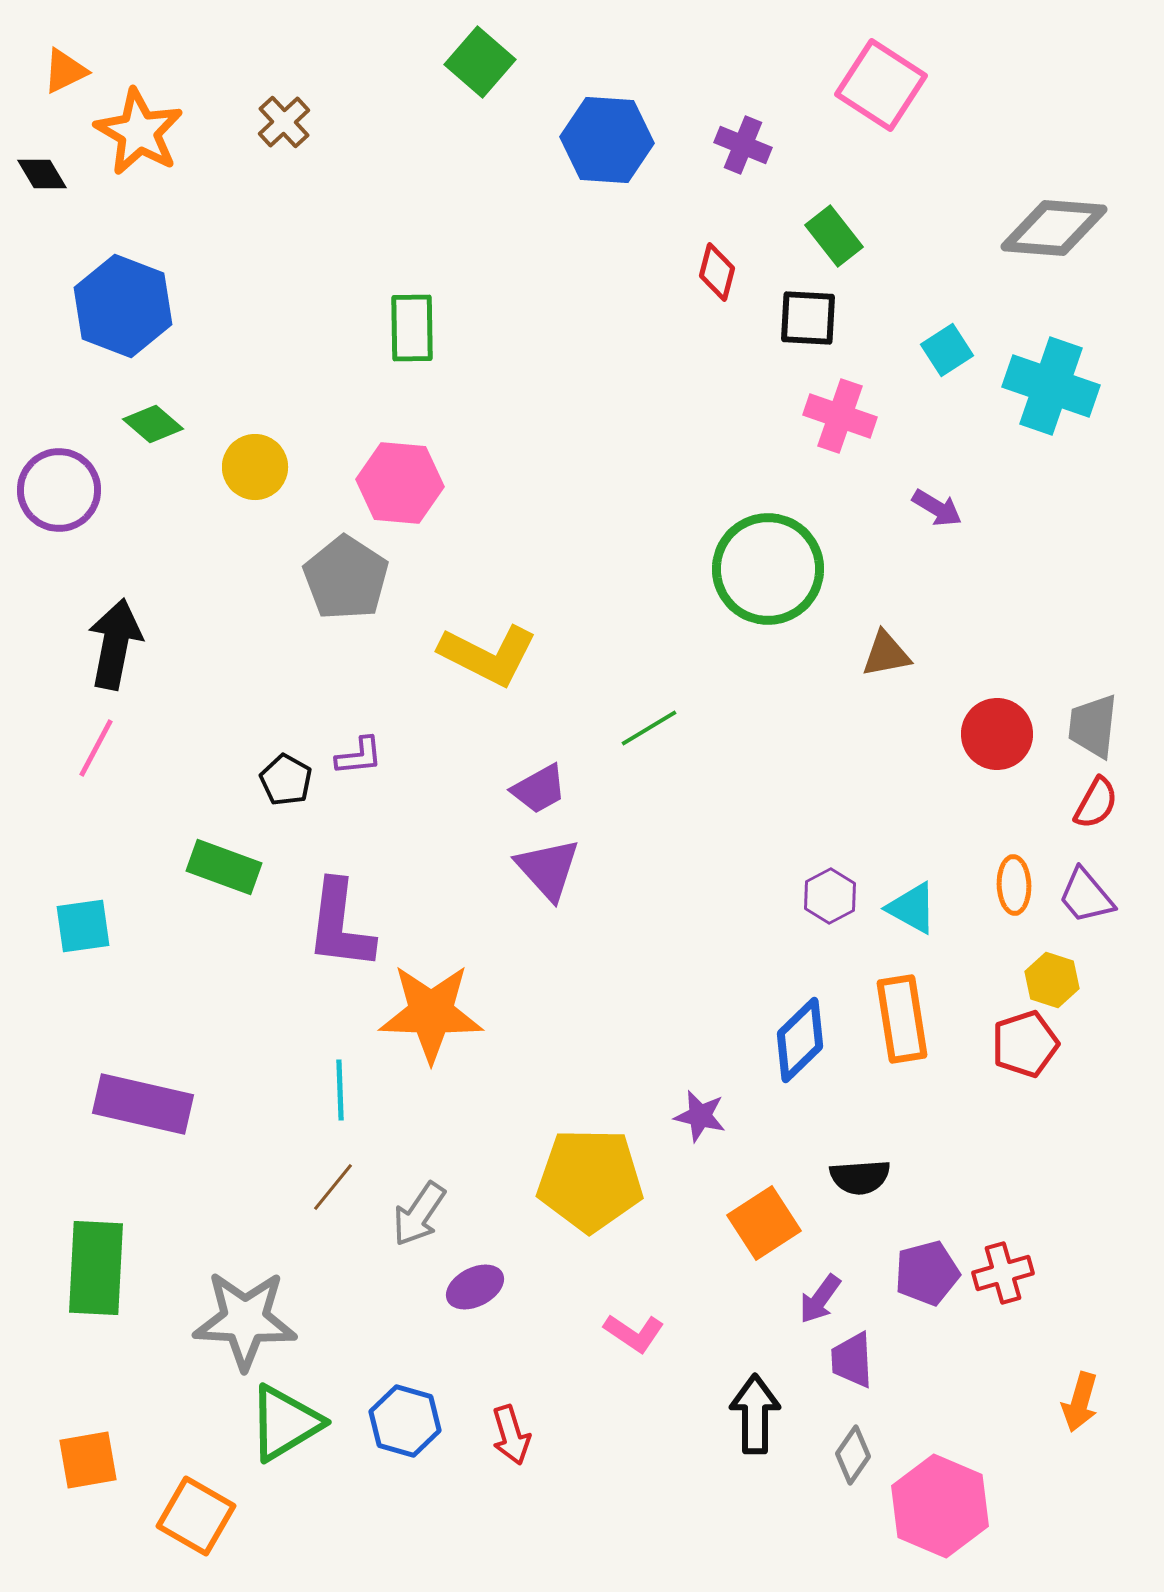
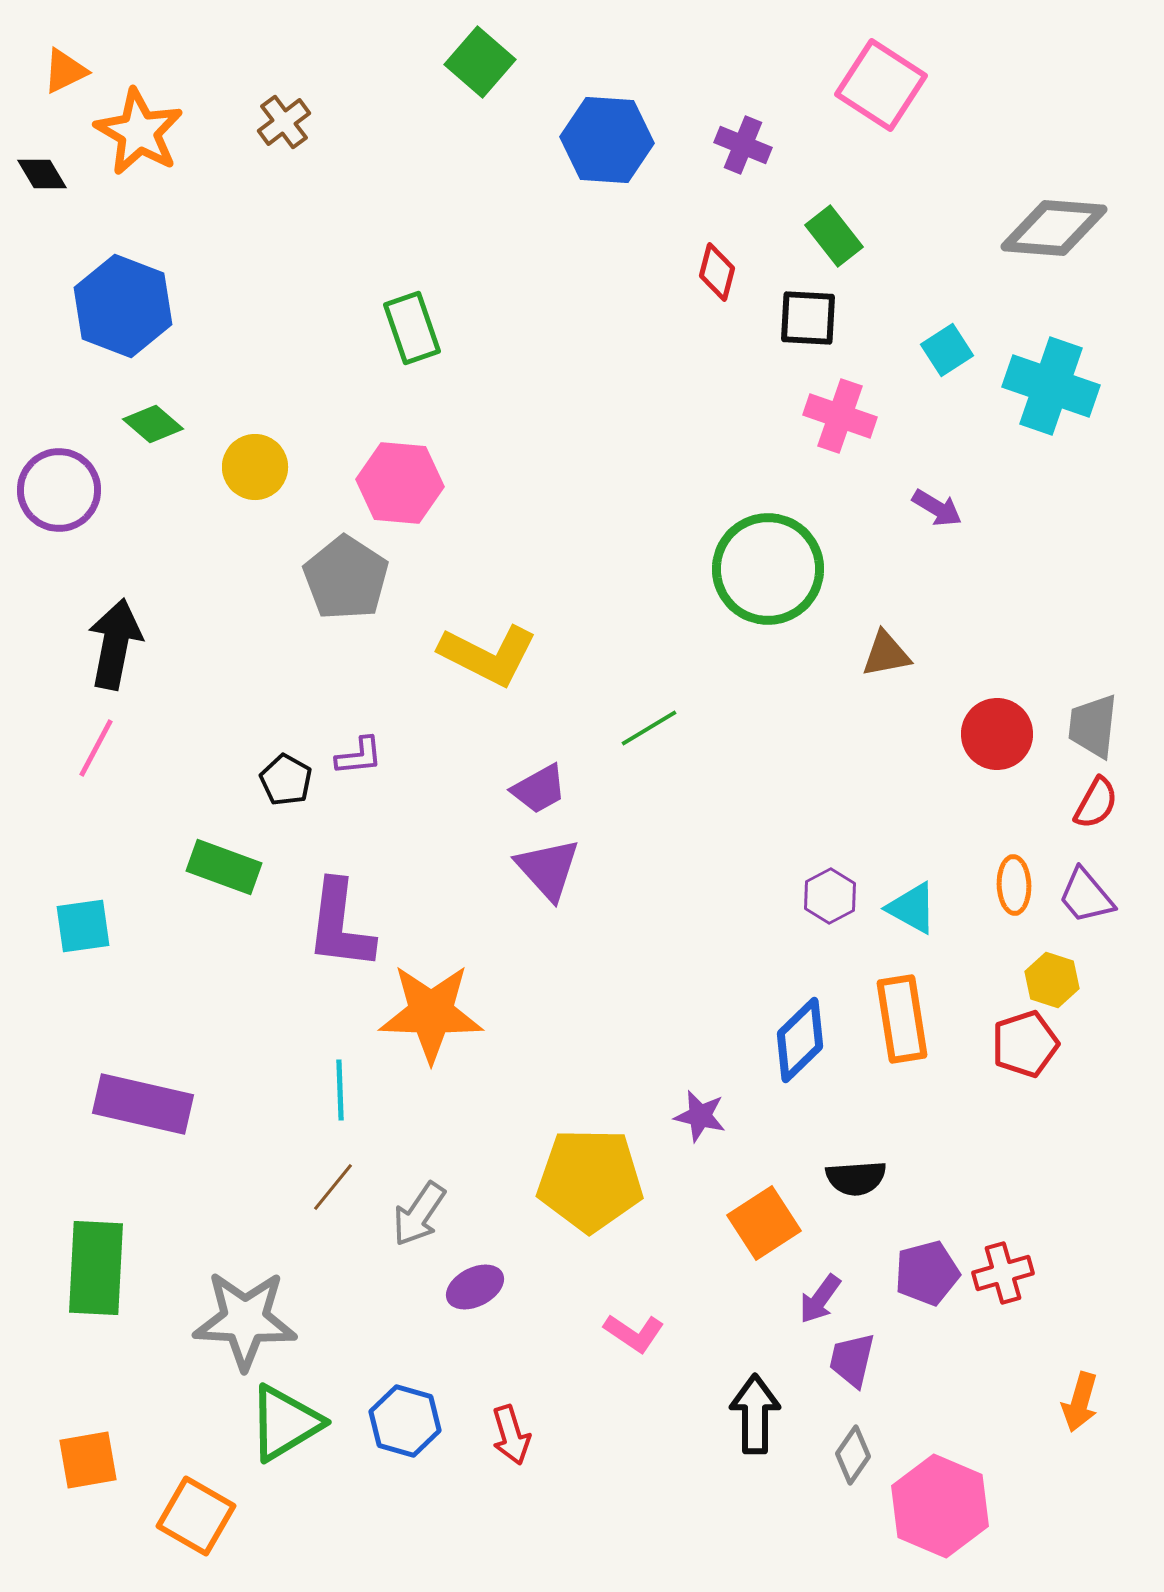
brown cross at (284, 122): rotated 6 degrees clockwise
green rectangle at (412, 328): rotated 18 degrees counterclockwise
black semicircle at (860, 1177): moved 4 px left, 1 px down
purple trapezoid at (852, 1360): rotated 16 degrees clockwise
